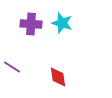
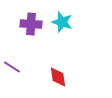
cyan star: moved 1 px up
